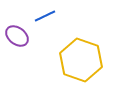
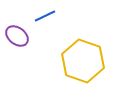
yellow hexagon: moved 2 px right, 1 px down
